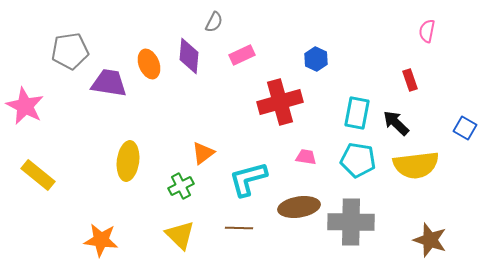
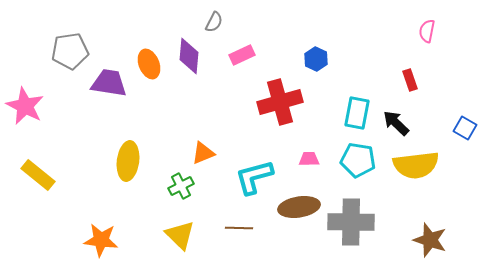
orange triangle: rotated 15 degrees clockwise
pink trapezoid: moved 3 px right, 2 px down; rotated 10 degrees counterclockwise
cyan L-shape: moved 6 px right, 2 px up
